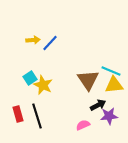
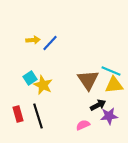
black line: moved 1 px right
